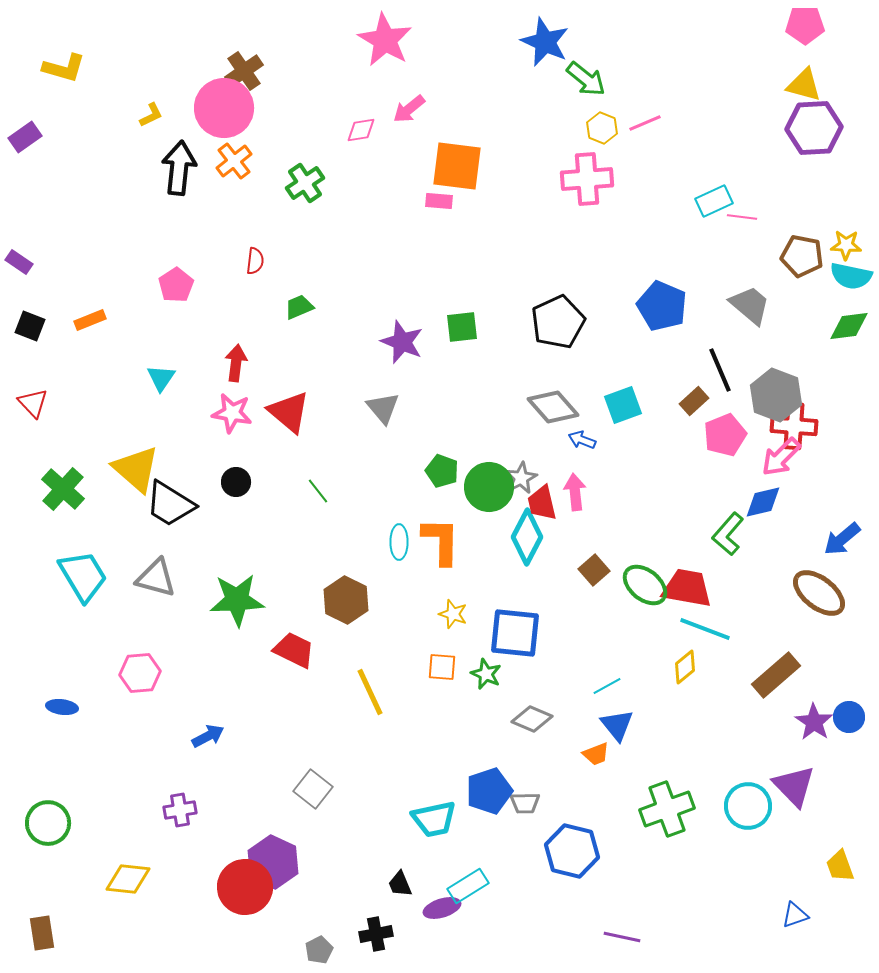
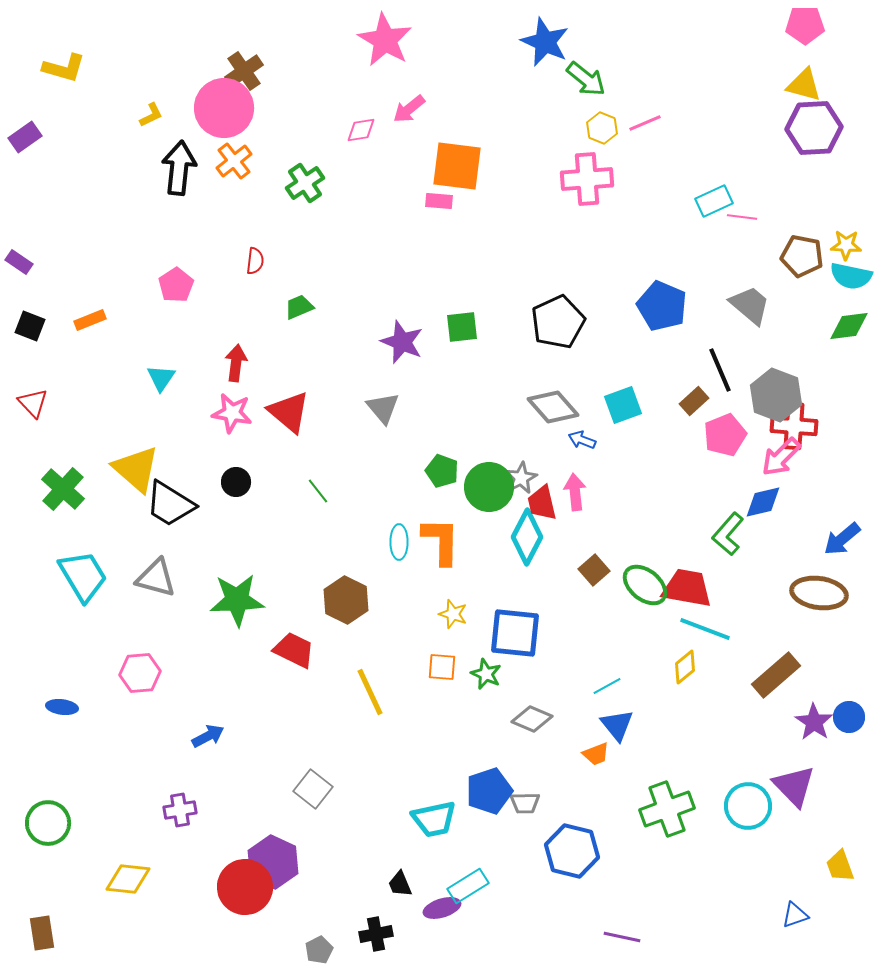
brown ellipse at (819, 593): rotated 30 degrees counterclockwise
